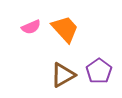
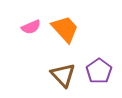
brown triangle: rotated 44 degrees counterclockwise
